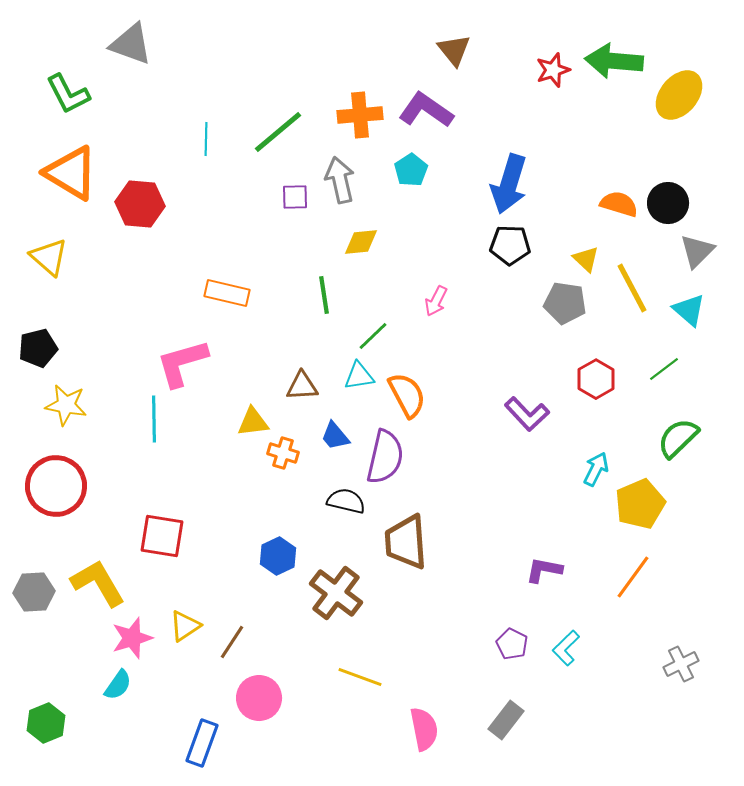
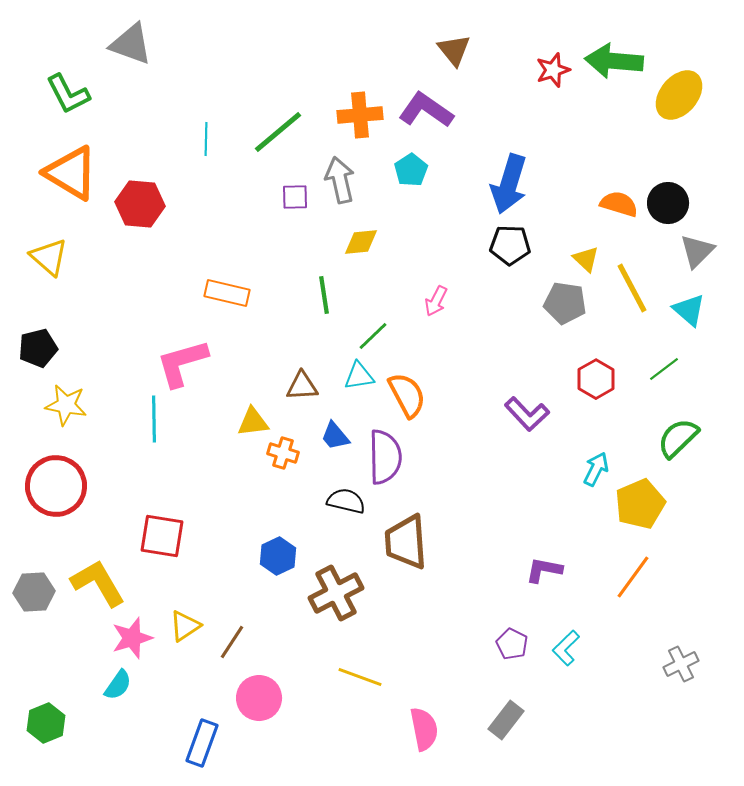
purple semicircle at (385, 457): rotated 14 degrees counterclockwise
brown cross at (336, 593): rotated 26 degrees clockwise
